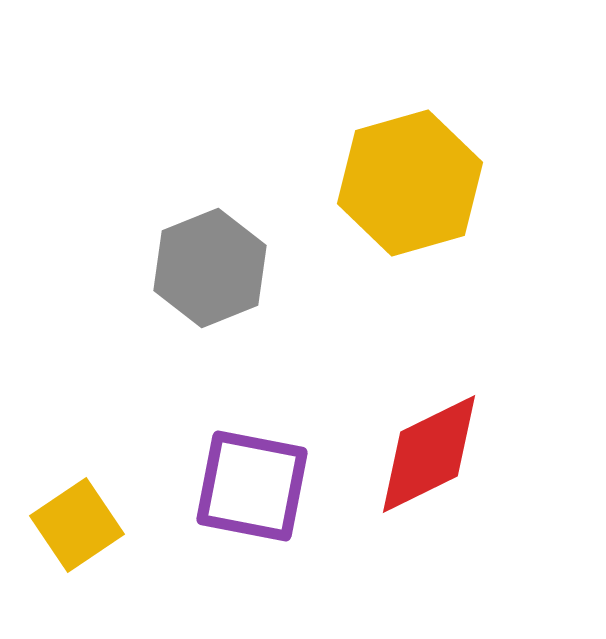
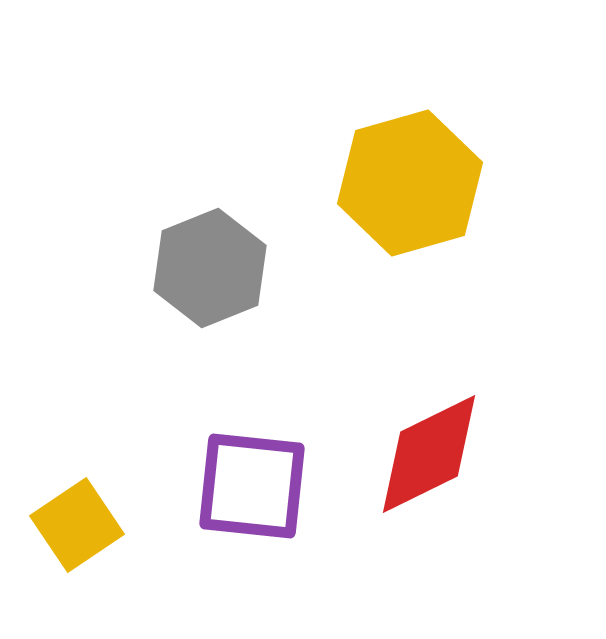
purple square: rotated 5 degrees counterclockwise
